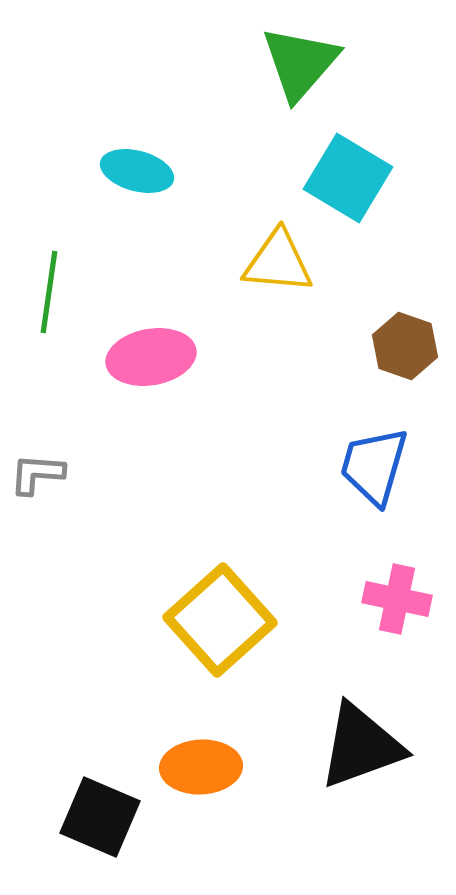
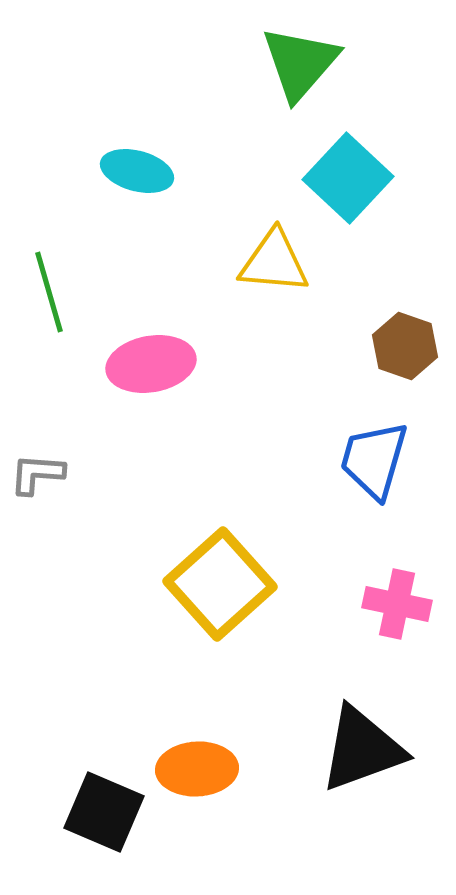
cyan square: rotated 12 degrees clockwise
yellow triangle: moved 4 px left
green line: rotated 24 degrees counterclockwise
pink ellipse: moved 7 px down
blue trapezoid: moved 6 px up
pink cross: moved 5 px down
yellow square: moved 36 px up
black triangle: moved 1 px right, 3 px down
orange ellipse: moved 4 px left, 2 px down
black square: moved 4 px right, 5 px up
